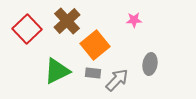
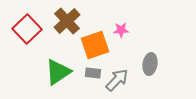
pink star: moved 13 px left, 10 px down
orange square: rotated 20 degrees clockwise
green triangle: moved 1 px right, 1 px down; rotated 8 degrees counterclockwise
